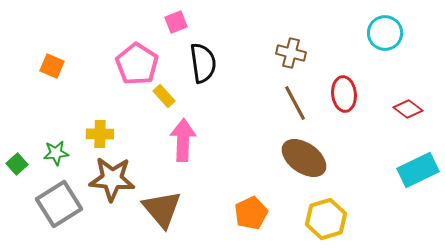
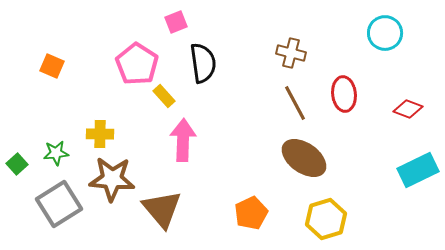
red diamond: rotated 16 degrees counterclockwise
